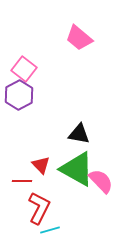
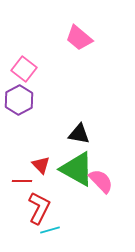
purple hexagon: moved 5 px down
